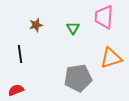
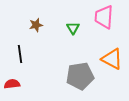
orange triangle: moved 1 px right, 1 px down; rotated 45 degrees clockwise
gray pentagon: moved 2 px right, 2 px up
red semicircle: moved 4 px left, 6 px up; rotated 14 degrees clockwise
